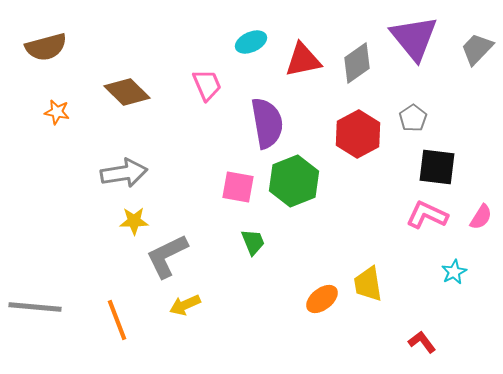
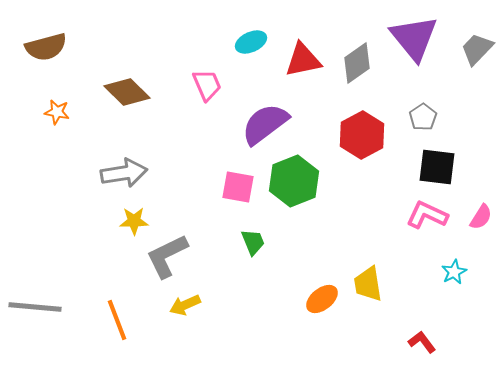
gray pentagon: moved 10 px right, 1 px up
purple semicircle: moved 2 px left, 1 px down; rotated 117 degrees counterclockwise
red hexagon: moved 4 px right, 1 px down
